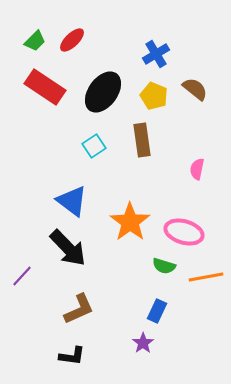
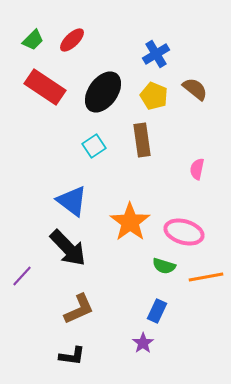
green trapezoid: moved 2 px left, 1 px up
